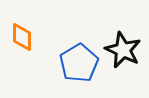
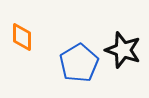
black star: rotated 6 degrees counterclockwise
